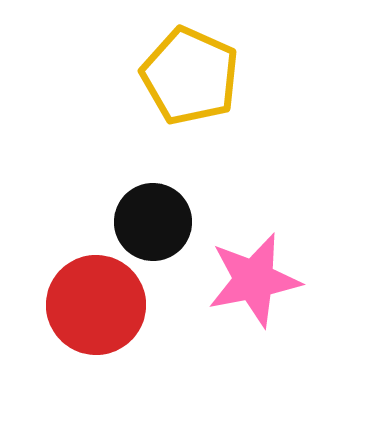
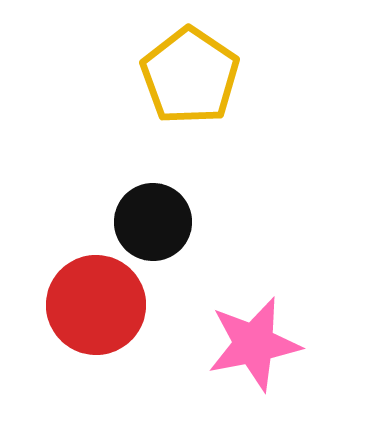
yellow pentagon: rotated 10 degrees clockwise
pink star: moved 64 px down
